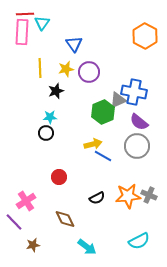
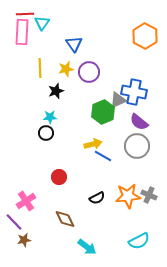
brown star: moved 9 px left, 5 px up
